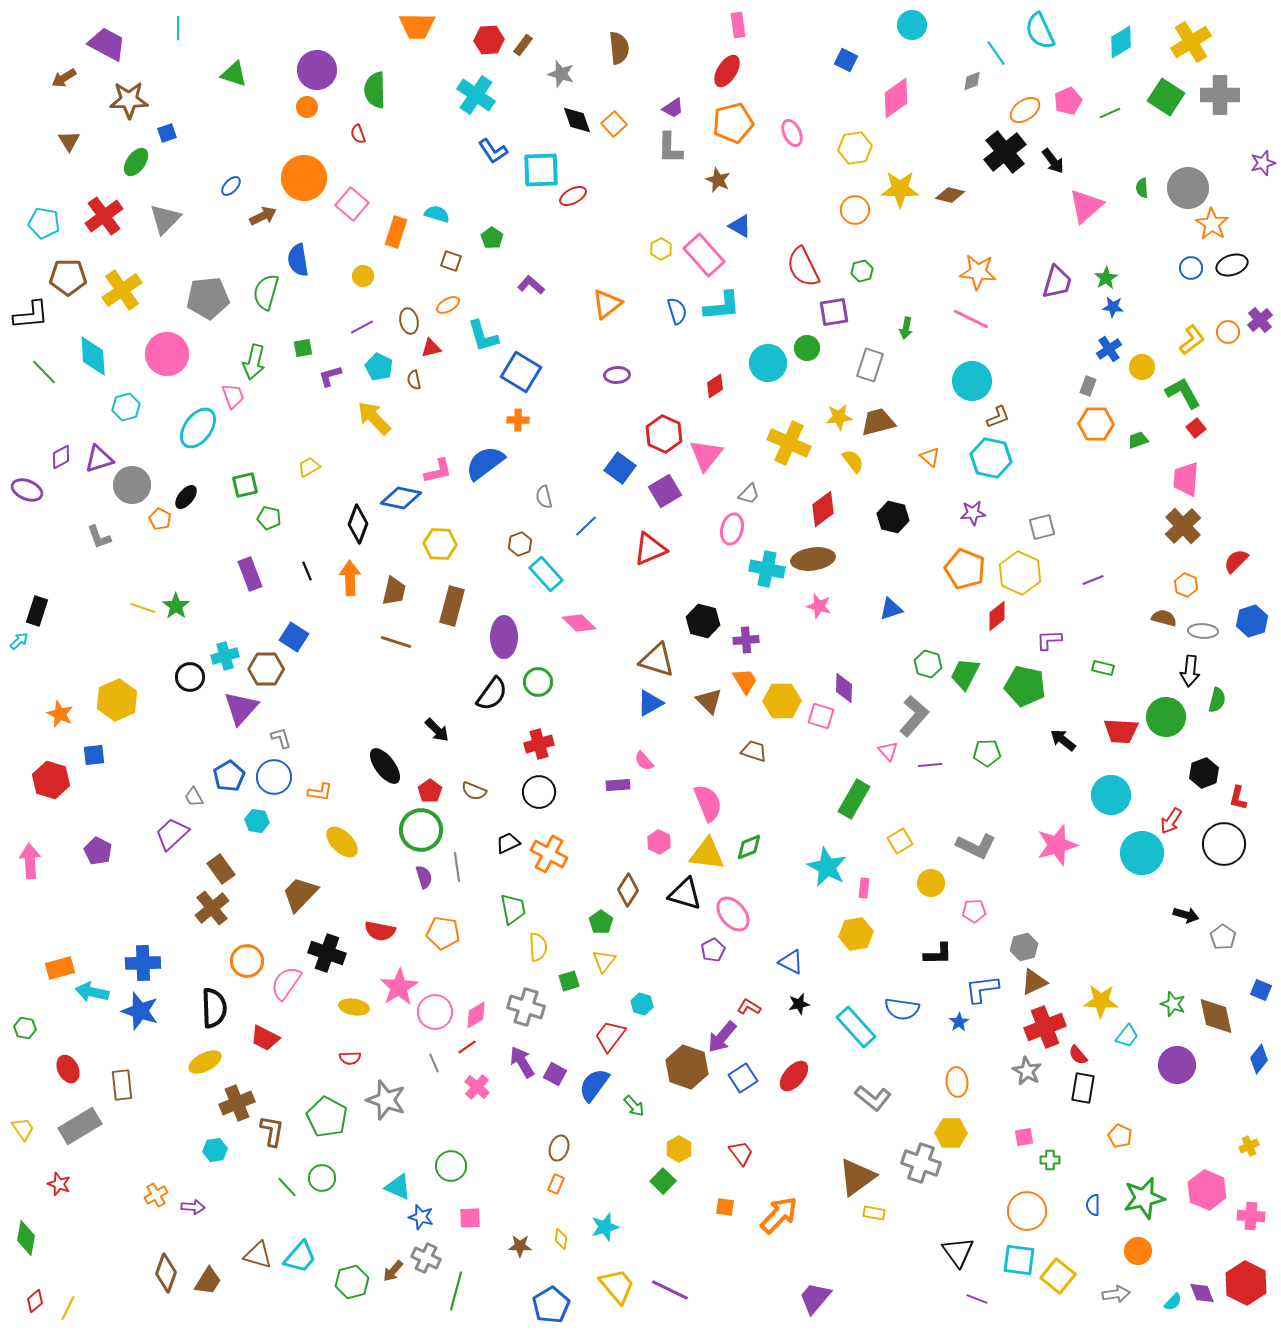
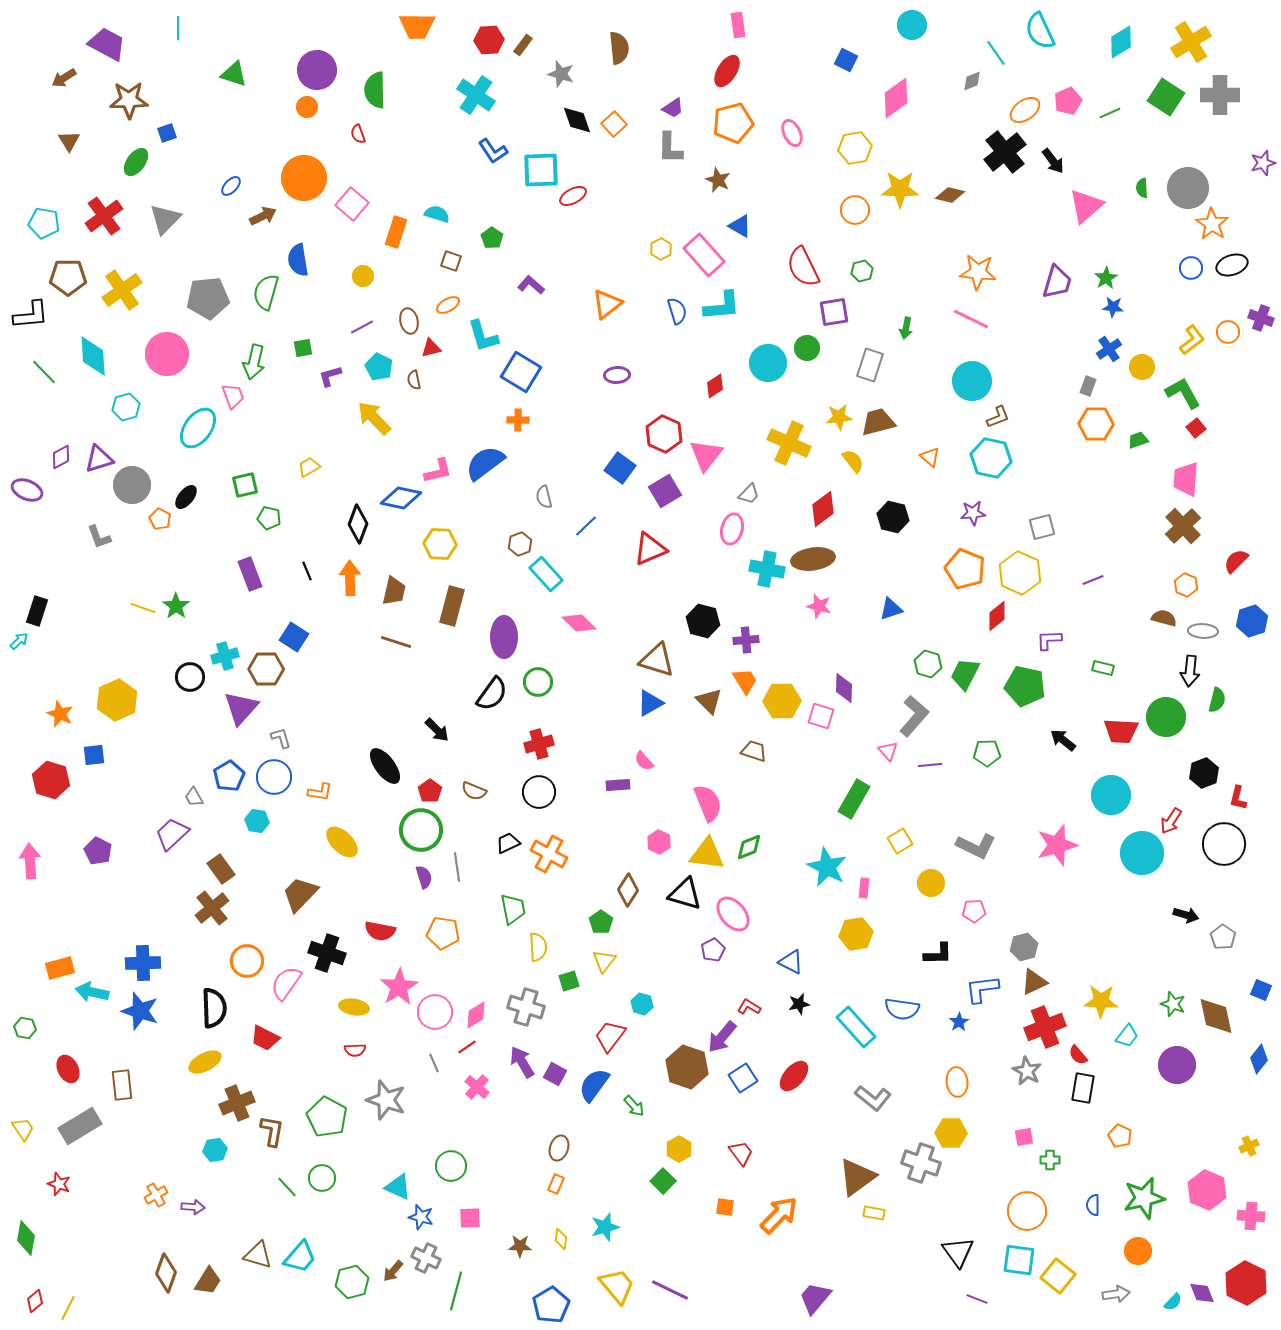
purple cross at (1260, 320): moved 1 px right, 2 px up; rotated 30 degrees counterclockwise
red semicircle at (350, 1058): moved 5 px right, 8 px up
